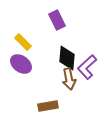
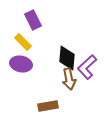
purple rectangle: moved 24 px left
purple ellipse: rotated 25 degrees counterclockwise
